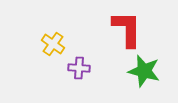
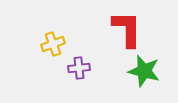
yellow cross: rotated 35 degrees clockwise
purple cross: rotated 10 degrees counterclockwise
